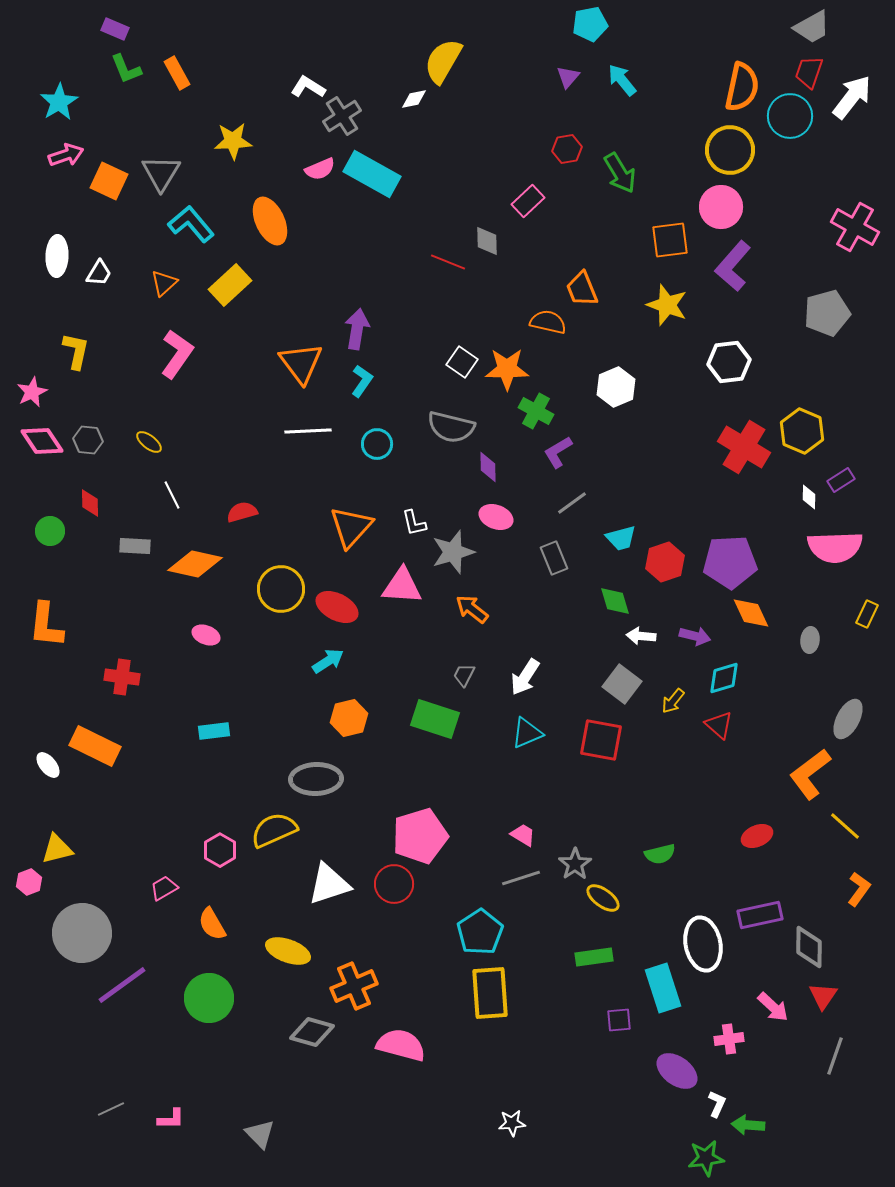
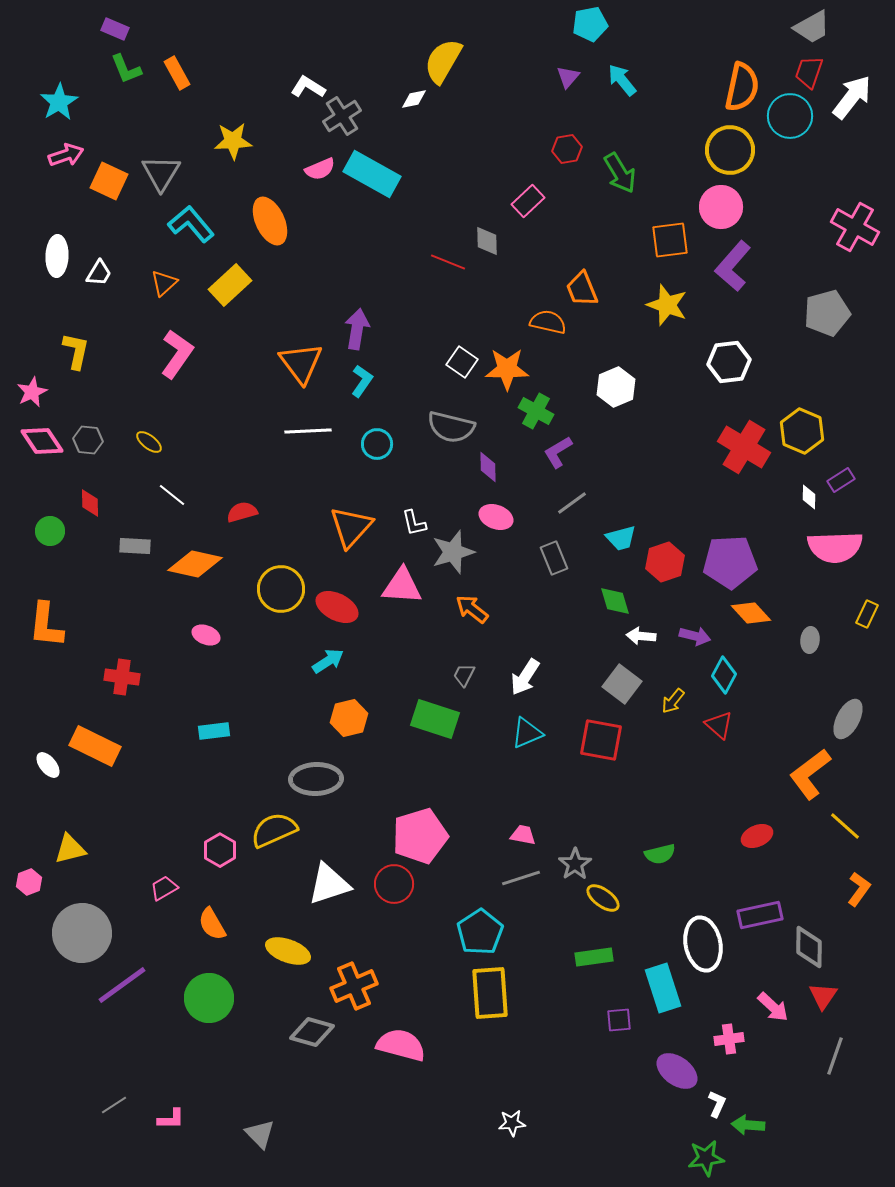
white line at (172, 495): rotated 24 degrees counterclockwise
orange diamond at (751, 613): rotated 18 degrees counterclockwise
cyan diamond at (724, 678): moved 3 px up; rotated 45 degrees counterclockwise
pink trapezoid at (523, 835): rotated 20 degrees counterclockwise
yellow triangle at (57, 849): moved 13 px right
gray line at (111, 1109): moved 3 px right, 4 px up; rotated 8 degrees counterclockwise
